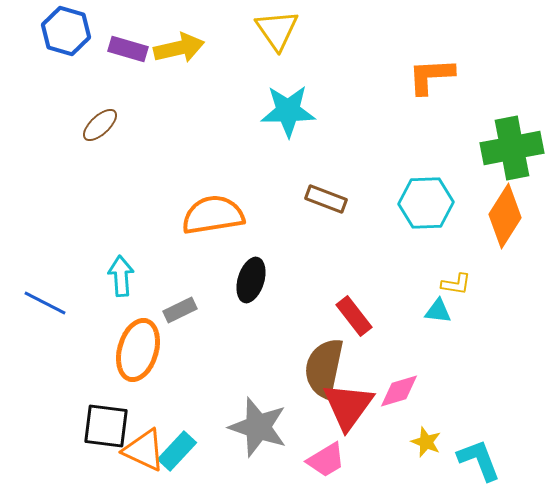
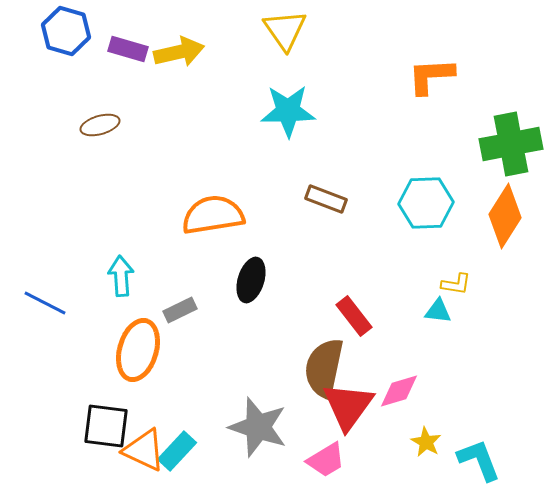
yellow triangle: moved 8 px right
yellow arrow: moved 4 px down
brown ellipse: rotated 27 degrees clockwise
green cross: moved 1 px left, 4 px up
yellow star: rotated 8 degrees clockwise
